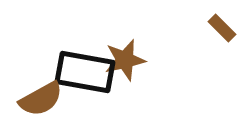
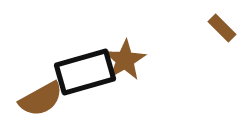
brown star: rotated 18 degrees counterclockwise
black rectangle: rotated 26 degrees counterclockwise
